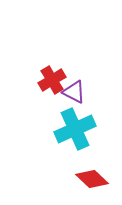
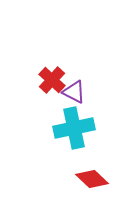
red cross: rotated 16 degrees counterclockwise
cyan cross: moved 1 px left, 1 px up; rotated 12 degrees clockwise
